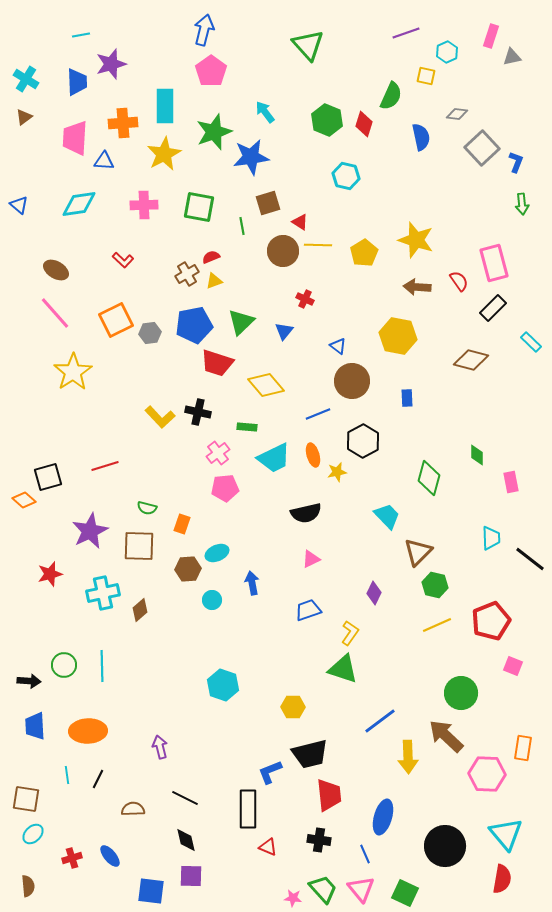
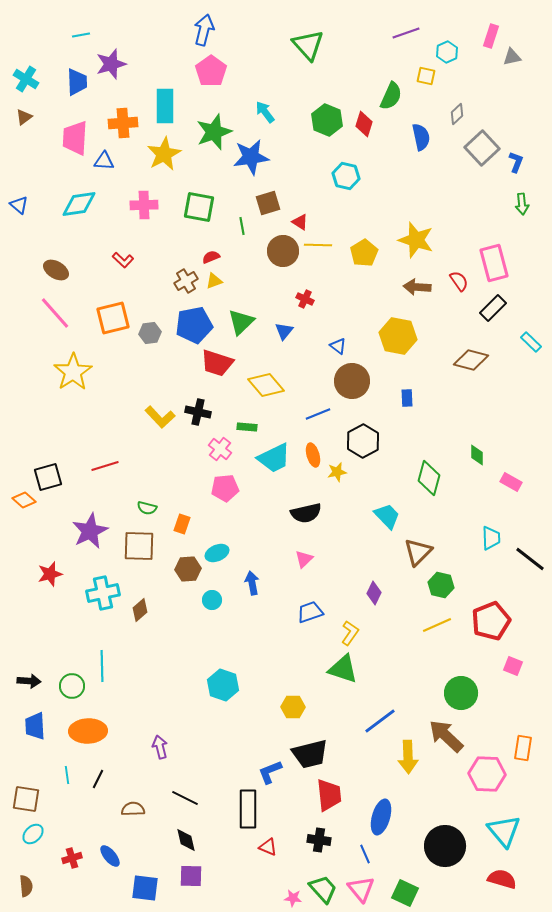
gray diamond at (457, 114): rotated 50 degrees counterclockwise
brown cross at (187, 274): moved 1 px left, 7 px down
orange square at (116, 320): moved 3 px left, 2 px up; rotated 12 degrees clockwise
pink cross at (218, 453): moved 2 px right, 4 px up; rotated 15 degrees counterclockwise
pink rectangle at (511, 482): rotated 50 degrees counterclockwise
pink triangle at (311, 559): moved 7 px left; rotated 18 degrees counterclockwise
green hexagon at (435, 585): moved 6 px right
blue trapezoid at (308, 610): moved 2 px right, 2 px down
green circle at (64, 665): moved 8 px right, 21 px down
blue ellipse at (383, 817): moved 2 px left
cyan triangle at (506, 834): moved 2 px left, 3 px up
red semicircle at (502, 879): rotated 84 degrees counterclockwise
brown semicircle at (28, 886): moved 2 px left
blue square at (151, 891): moved 6 px left, 3 px up
